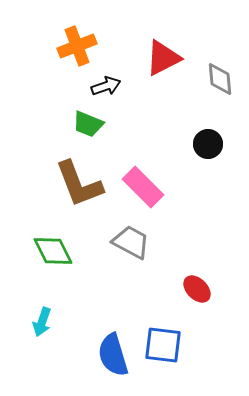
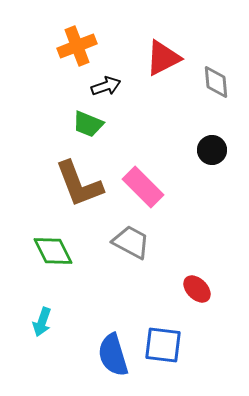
gray diamond: moved 4 px left, 3 px down
black circle: moved 4 px right, 6 px down
